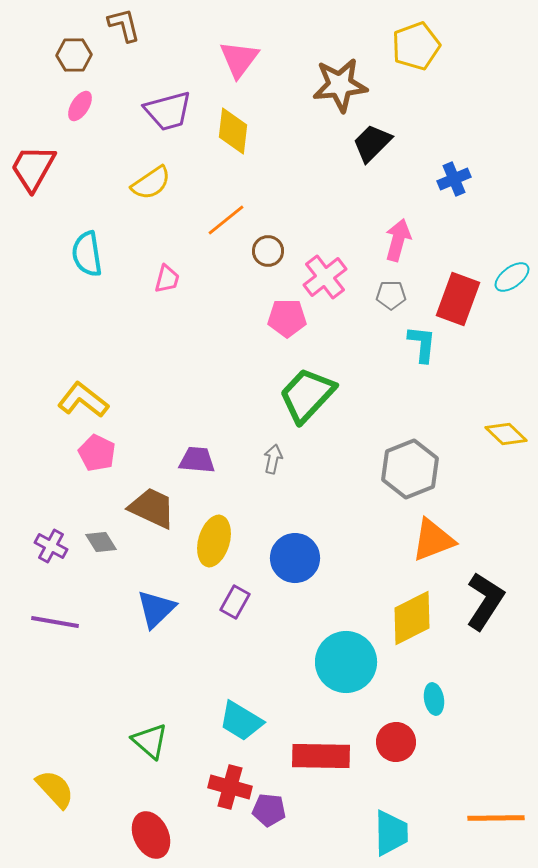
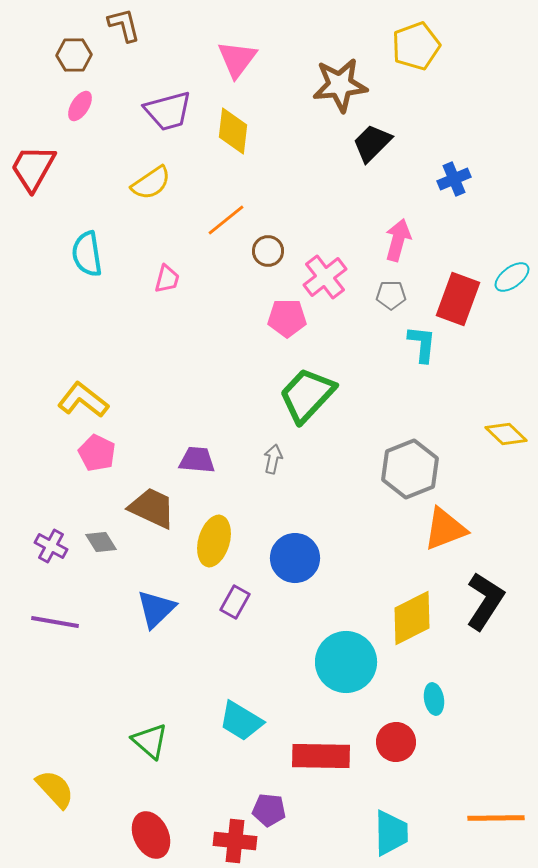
pink triangle at (239, 59): moved 2 px left
orange triangle at (433, 540): moved 12 px right, 11 px up
red cross at (230, 787): moved 5 px right, 54 px down; rotated 9 degrees counterclockwise
